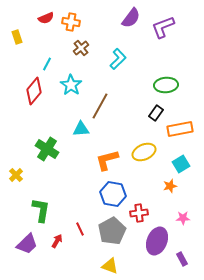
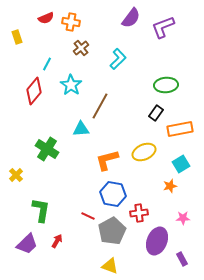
red line: moved 8 px right, 13 px up; rotated 40 degrees counterclockwise
